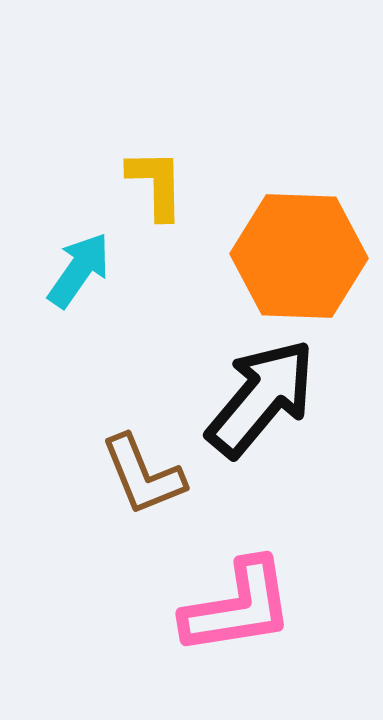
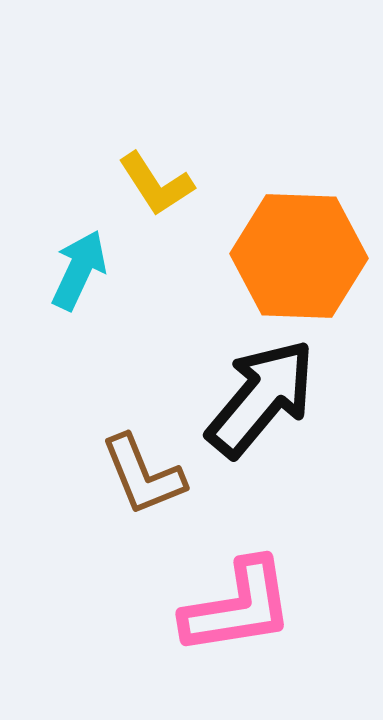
yellow L-shape: rotated 148 degrees clockwise
cyan arrow: rotated 10 degrees counterclockwise
